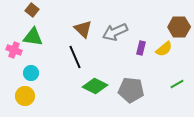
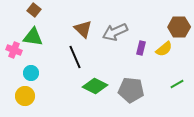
brown square: moved 2 px right
